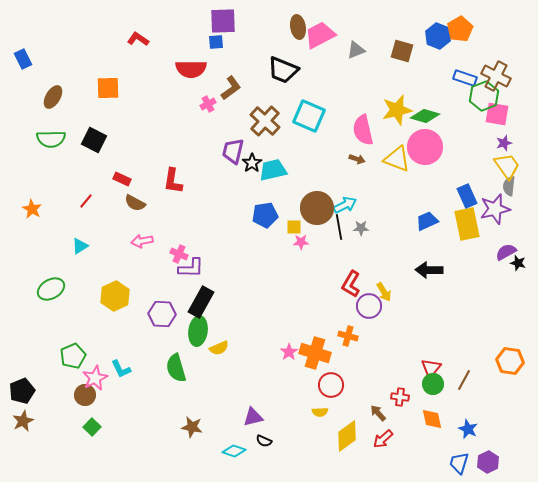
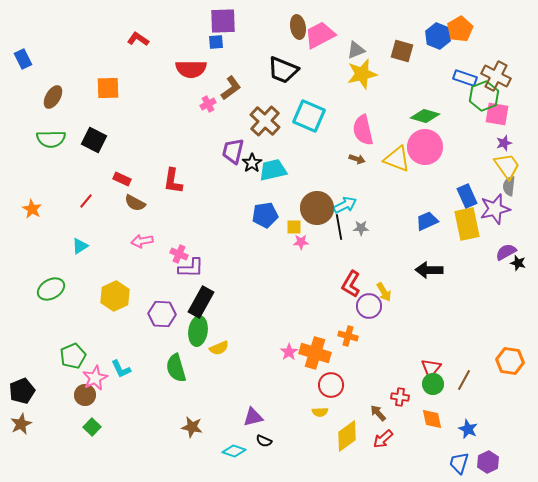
yellow star at (397, 110): moved 35 px left, 36 px up
brown star at (23, 421): moved 2 px left, 3 px down
